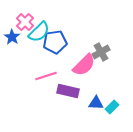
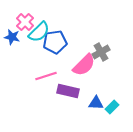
blue star: rotated 21 degrees counterclockwise
